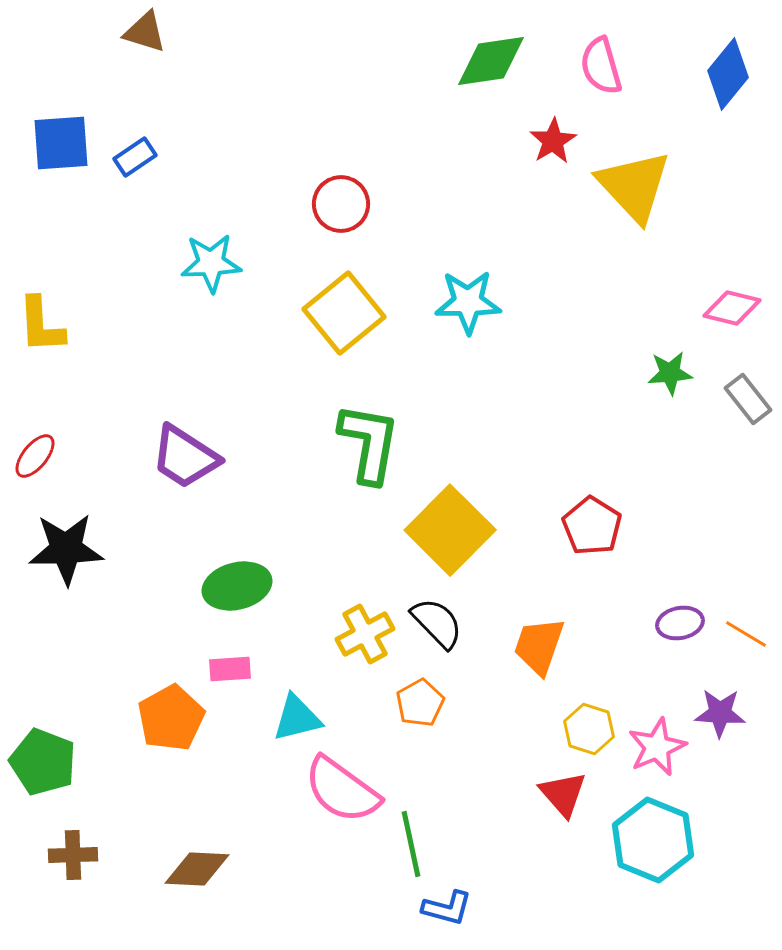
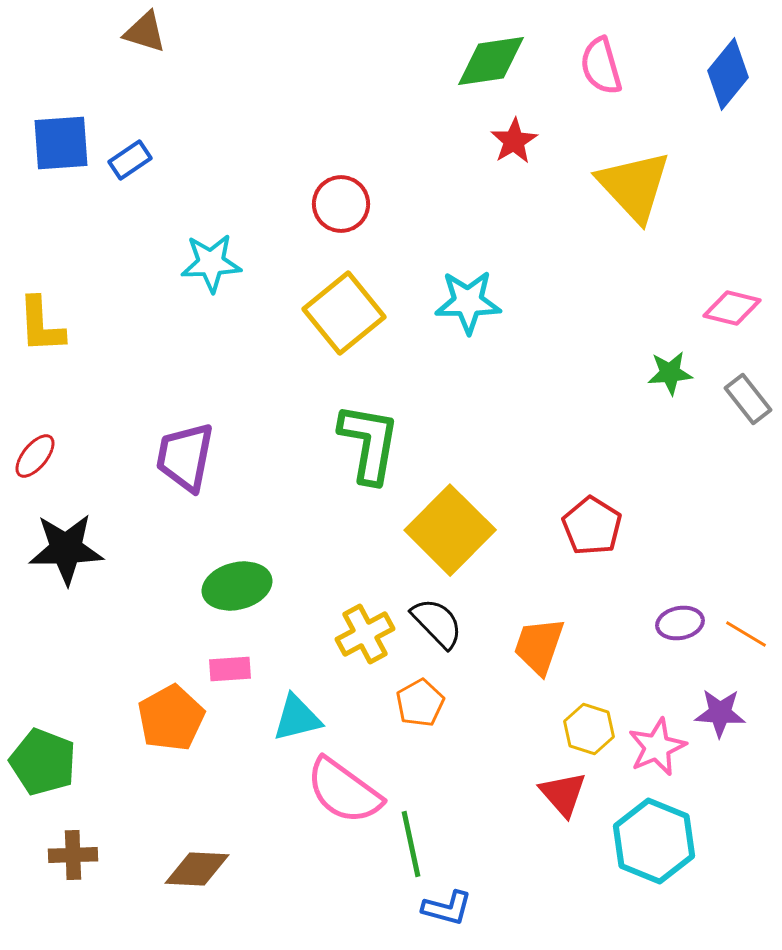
red star at (553, 141): moved 39 px left
blue rectangle at (135, 157): moved 5 px left, 3 px down
purple trapezoid at (185, 457): rotated 68 degrees clockwise
pink semicircle at (342, 790): moved 2 px right, 1 px down
cyan hexagon at (653, 840): moved 1 px right, 1 px down
